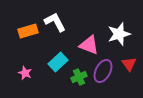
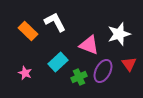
orange rectangle: rotated 60 degrees clockwise
